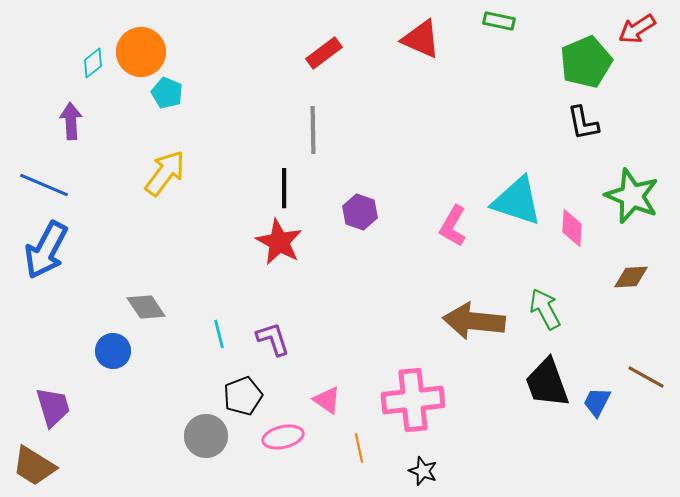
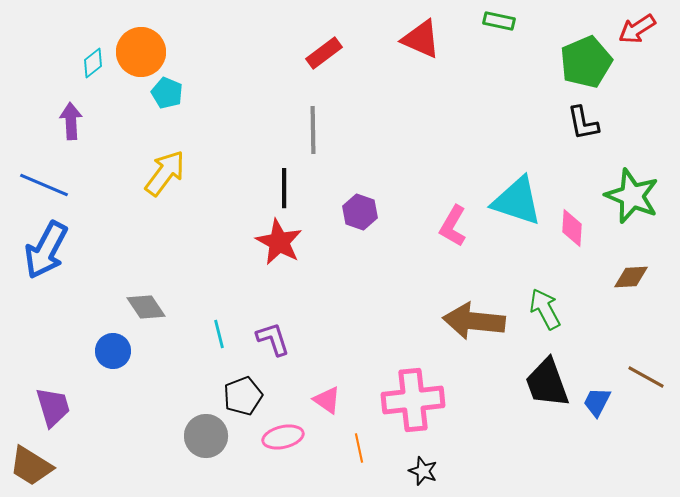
brown trapezoid: moved 3 px left
